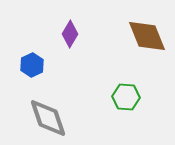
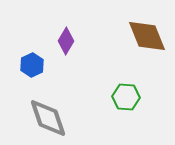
purple diamond: moved 4 px left, 7 px down
